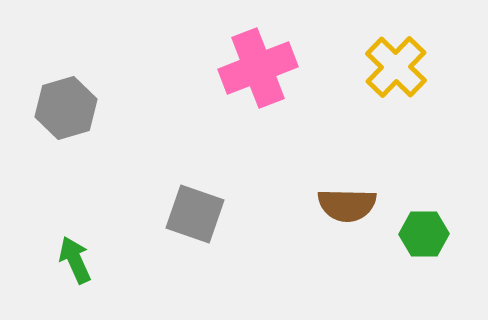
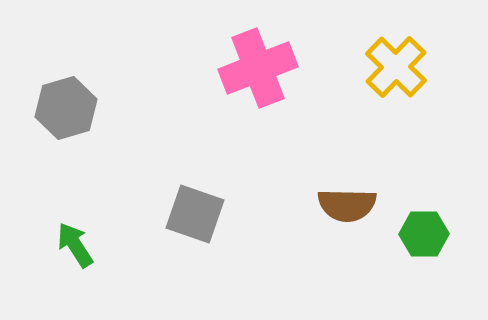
green arrow: moved 15 px up; rotated 9 degrees counterclockwise
